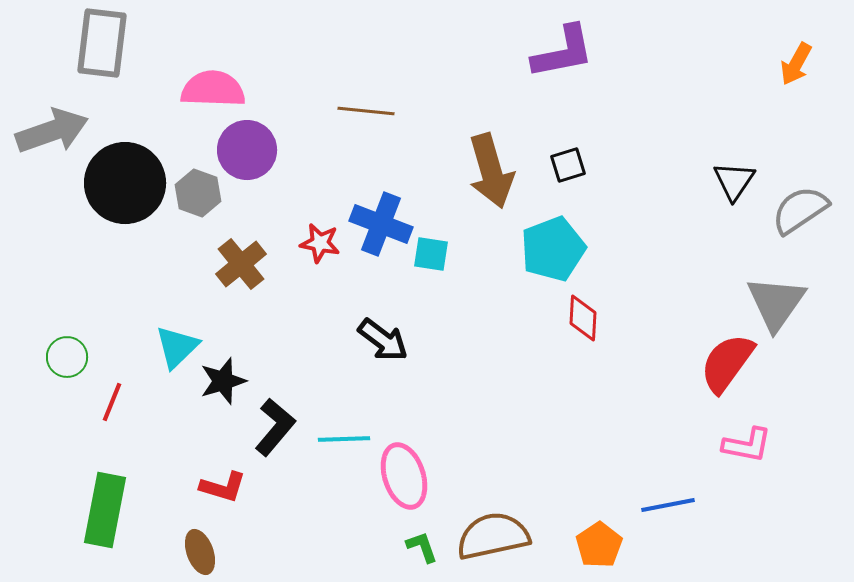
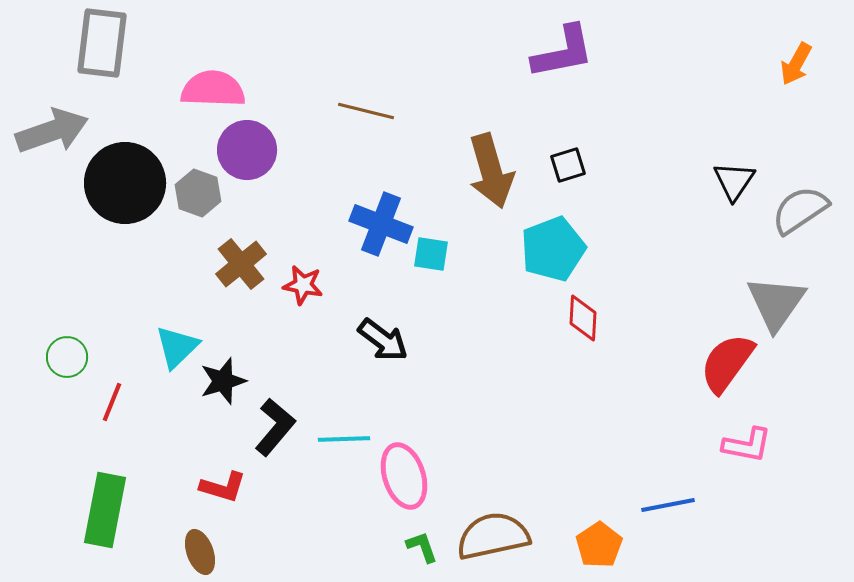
brown line: rotated 8 degrees clockwise
red star: moved 17 px left, 42 px down
